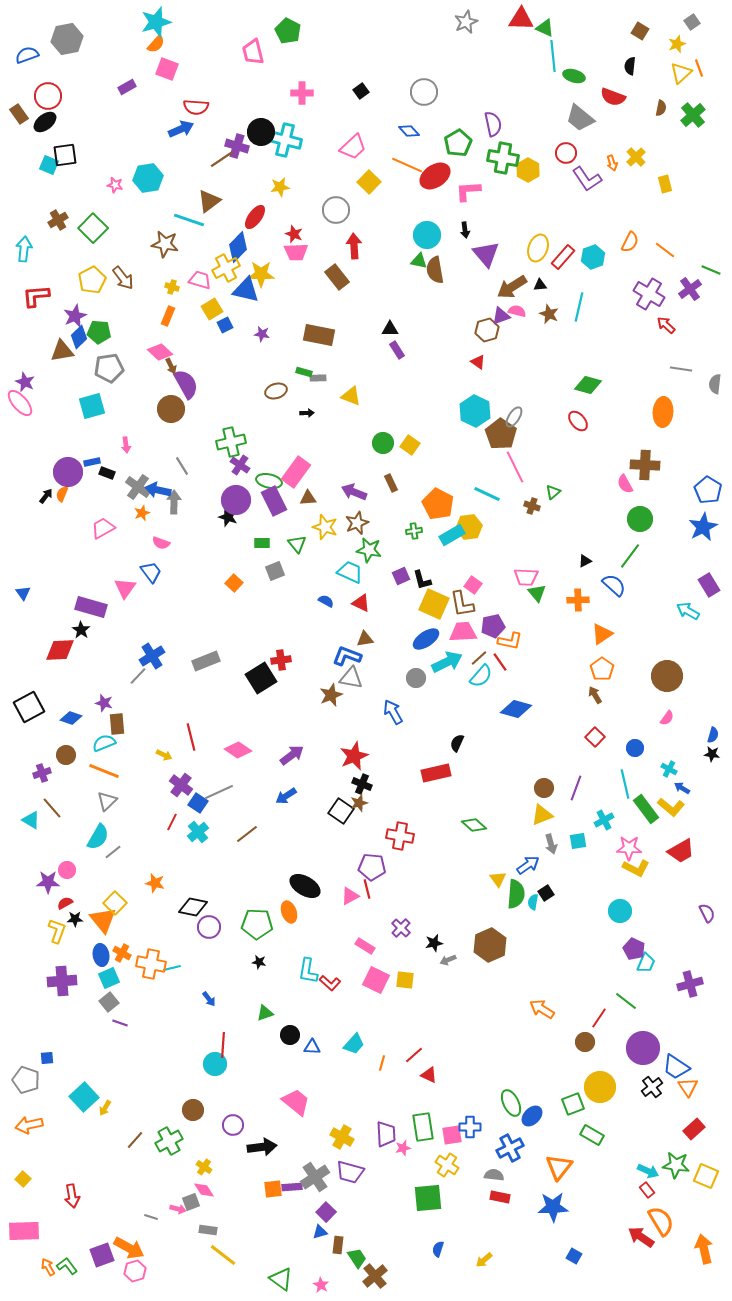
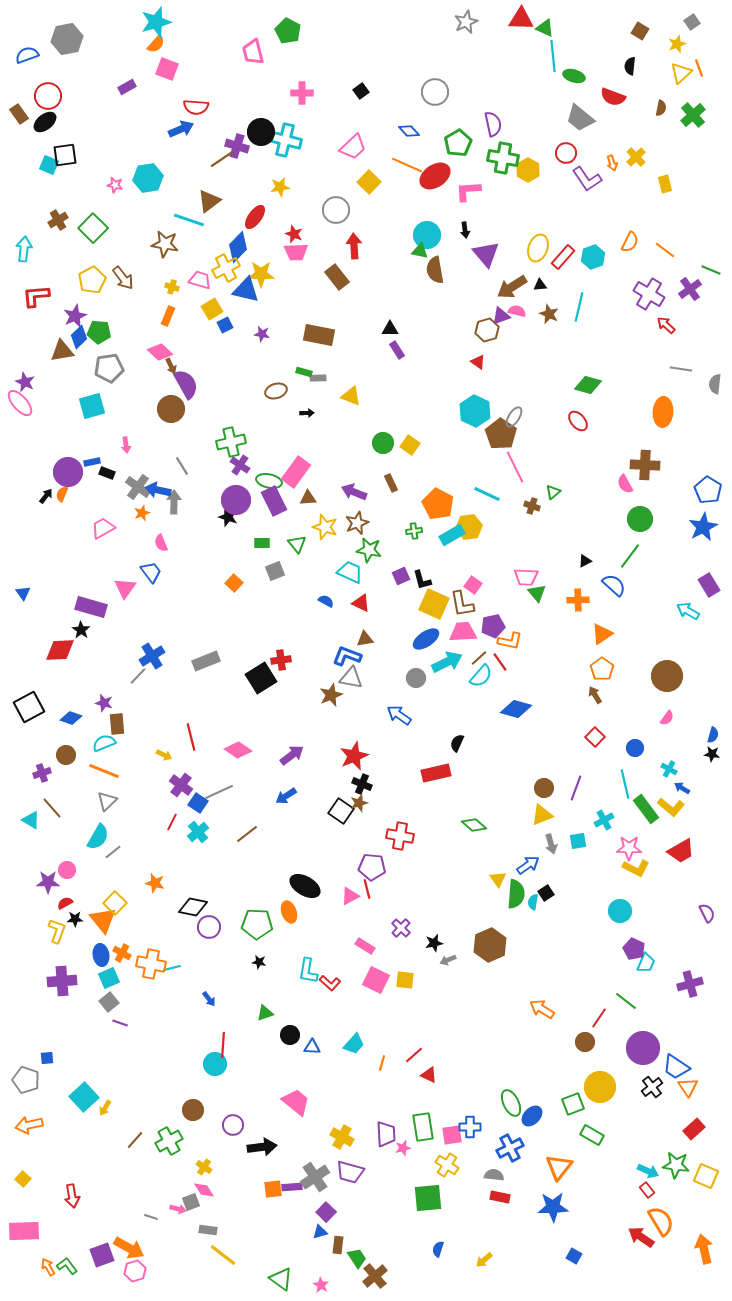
gray circle at (424, 92): moved 11 px right
green triangle at (419, 261): moved 1 px right, 10 px up
pink semicircle at (161, 543): rotated 48 degrees clockwise
blue arrow at (393, 712): moved 6 px right, 3 px down; rotated 25 degrees counterclockwise
